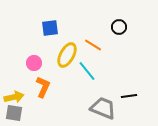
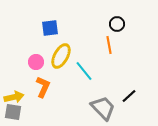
black circle: moved 2 px left, 3 px up
orange line: moved 16 px right; rotated 48 degrees clockwise
yellow ellipse: moved 6 px left, 1 px down
pink circle: moved 2 px right, 1 px up
cyan line: moved 3 px left
black line: rotated 35 degrees counterclockwise
gray trapezoid: rotated 24 degrees clockwise
gray square: moved 1 px left, 1 px up
